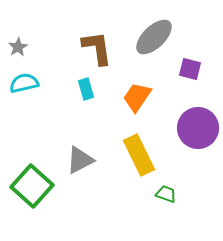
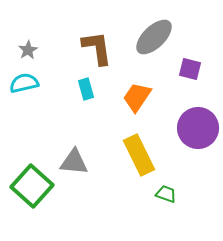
gray star: moved 10 px right, 3 px down
gray triangle: moved 6 px left, 2 px down; rotated 32 degrees clockwise
